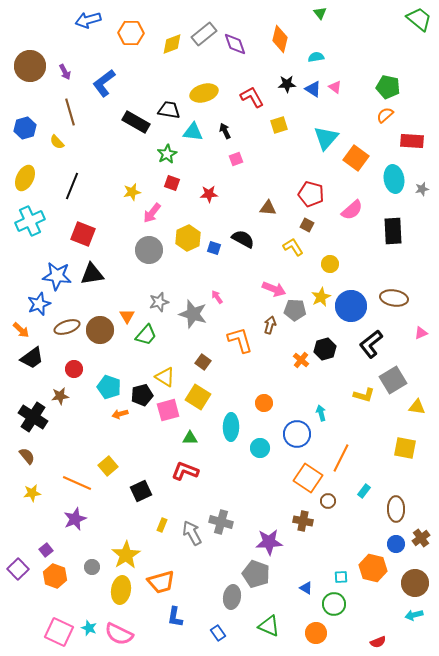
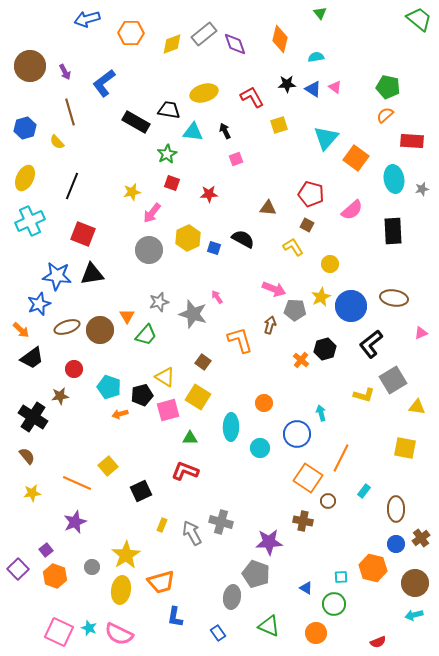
blue arrow at (88, 20): moved 1 px left, 1 px up
purple star at (75, 519): moved 3 px down
